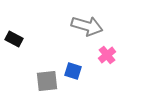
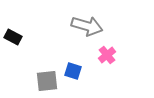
black rectangle: moved 1 px left, 2 px up
